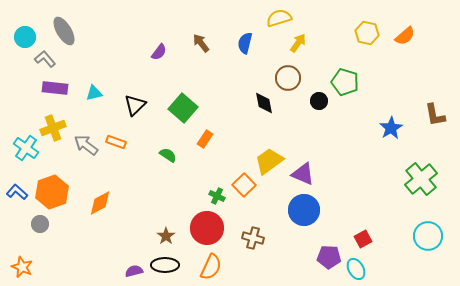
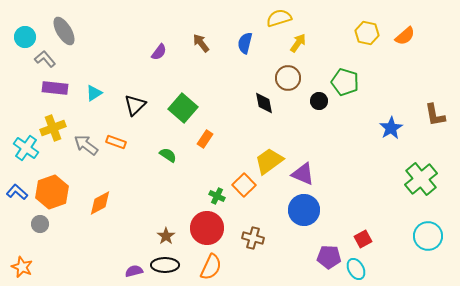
cyan triangle at (94, 93): rotated 18 degrees counterclockwise
